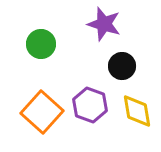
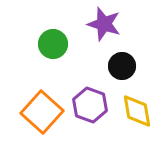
green circle: moved 12 px right
